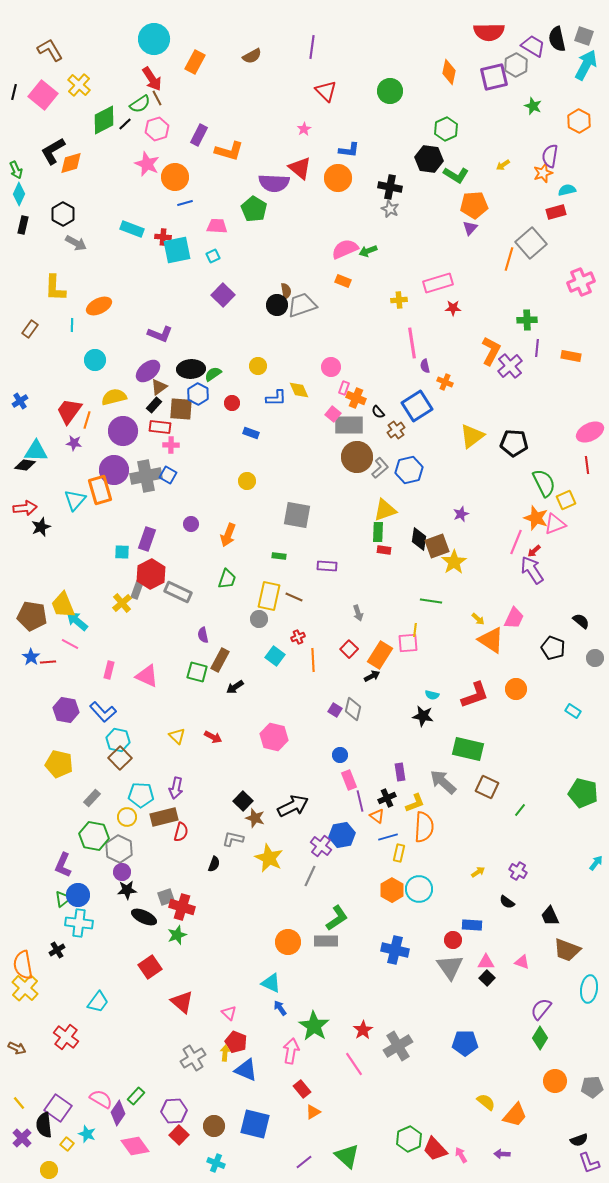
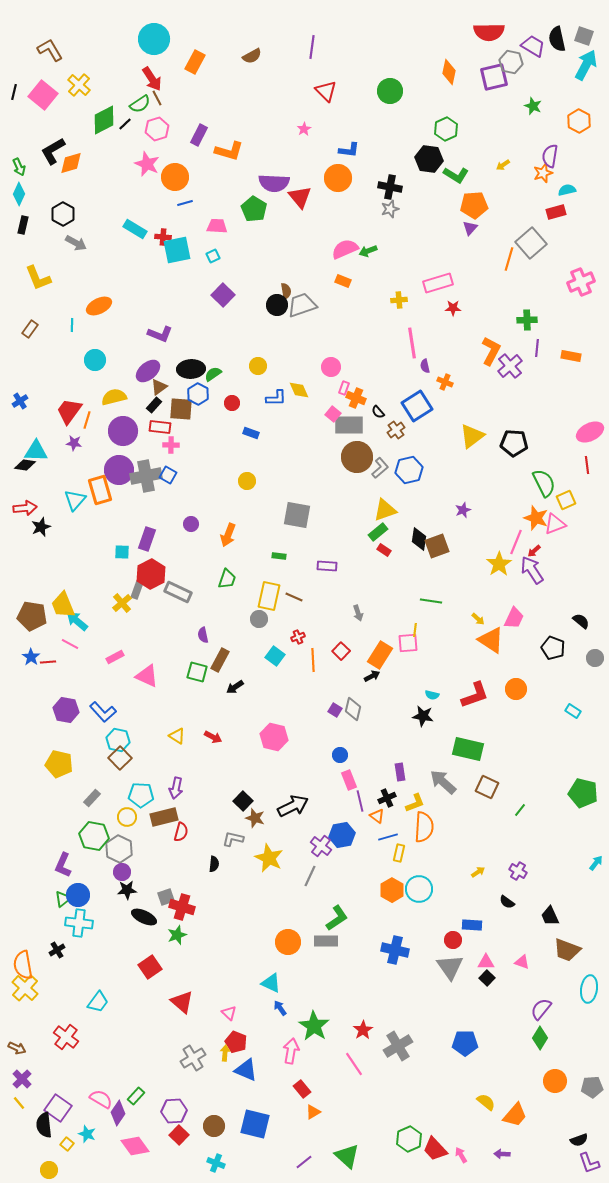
gray hexagon at (516, 65): moved 5 px left, 3 px up; rotated 20 degrees counterclockwise
red triangle at (300, 168): moved 29 px down; rotated 10 degrees clockwise
green arrow at (16, 170): moved 3 px right, 3 px up
gray star at (390, 209): rotated 30 degrees clockwise
cyan rectangle at (132, 229): moved 3 px right; rotated 10 degrees clockwise
yellow L-shape at (55, 288): moved 17 px left, 10 px up; rotated 24 degrees counterclockwise
purple circle at (114, 470): moved 5 px right
purple star at (461, 514): moved 2 px right, 4 px up
green rectangle at (378, 532): rotated 48 degrees clockwise
red rectangle at (384, 550): rotated 24 degrees clockwise
yellow star at (454, 562): moved 45 px right, 2 px down
red square at (349, 649): moved 8 px left, 2 px down
pink rectangle at (109, 670): moved 6 px right, 13 px up; rotated 48 degrees clockwise
yellow triangle at (177, 736): rotated 12 degrees counterclockwise
black semicircle at (214, 864): rotated 14 degrees counterclockwise
purple cross at (22, 1138): moved 59 px up
